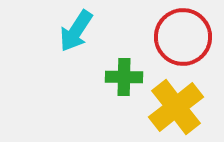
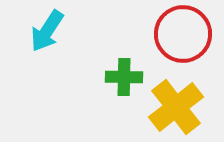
cyan arrow: moved 29 px left
red circle: moved 3 px up
